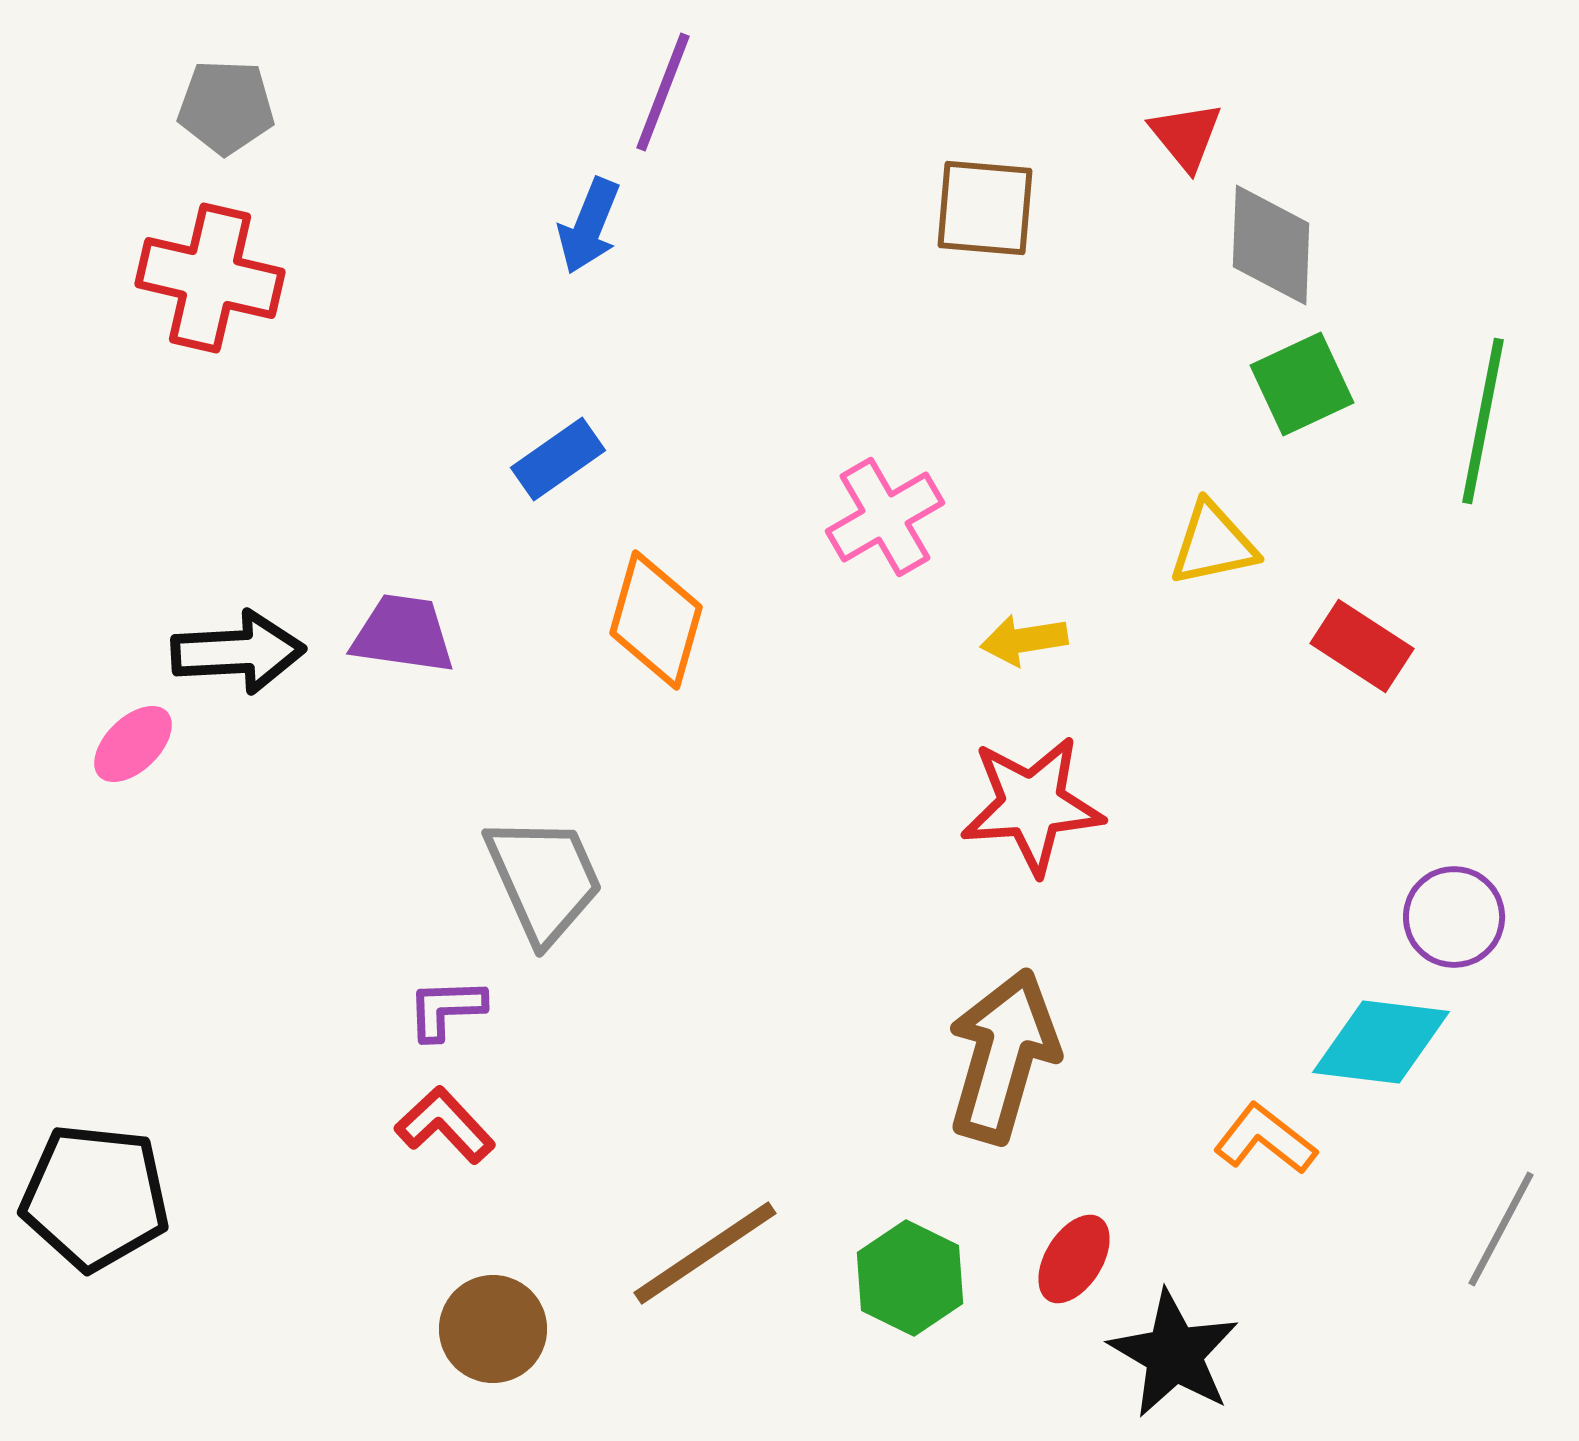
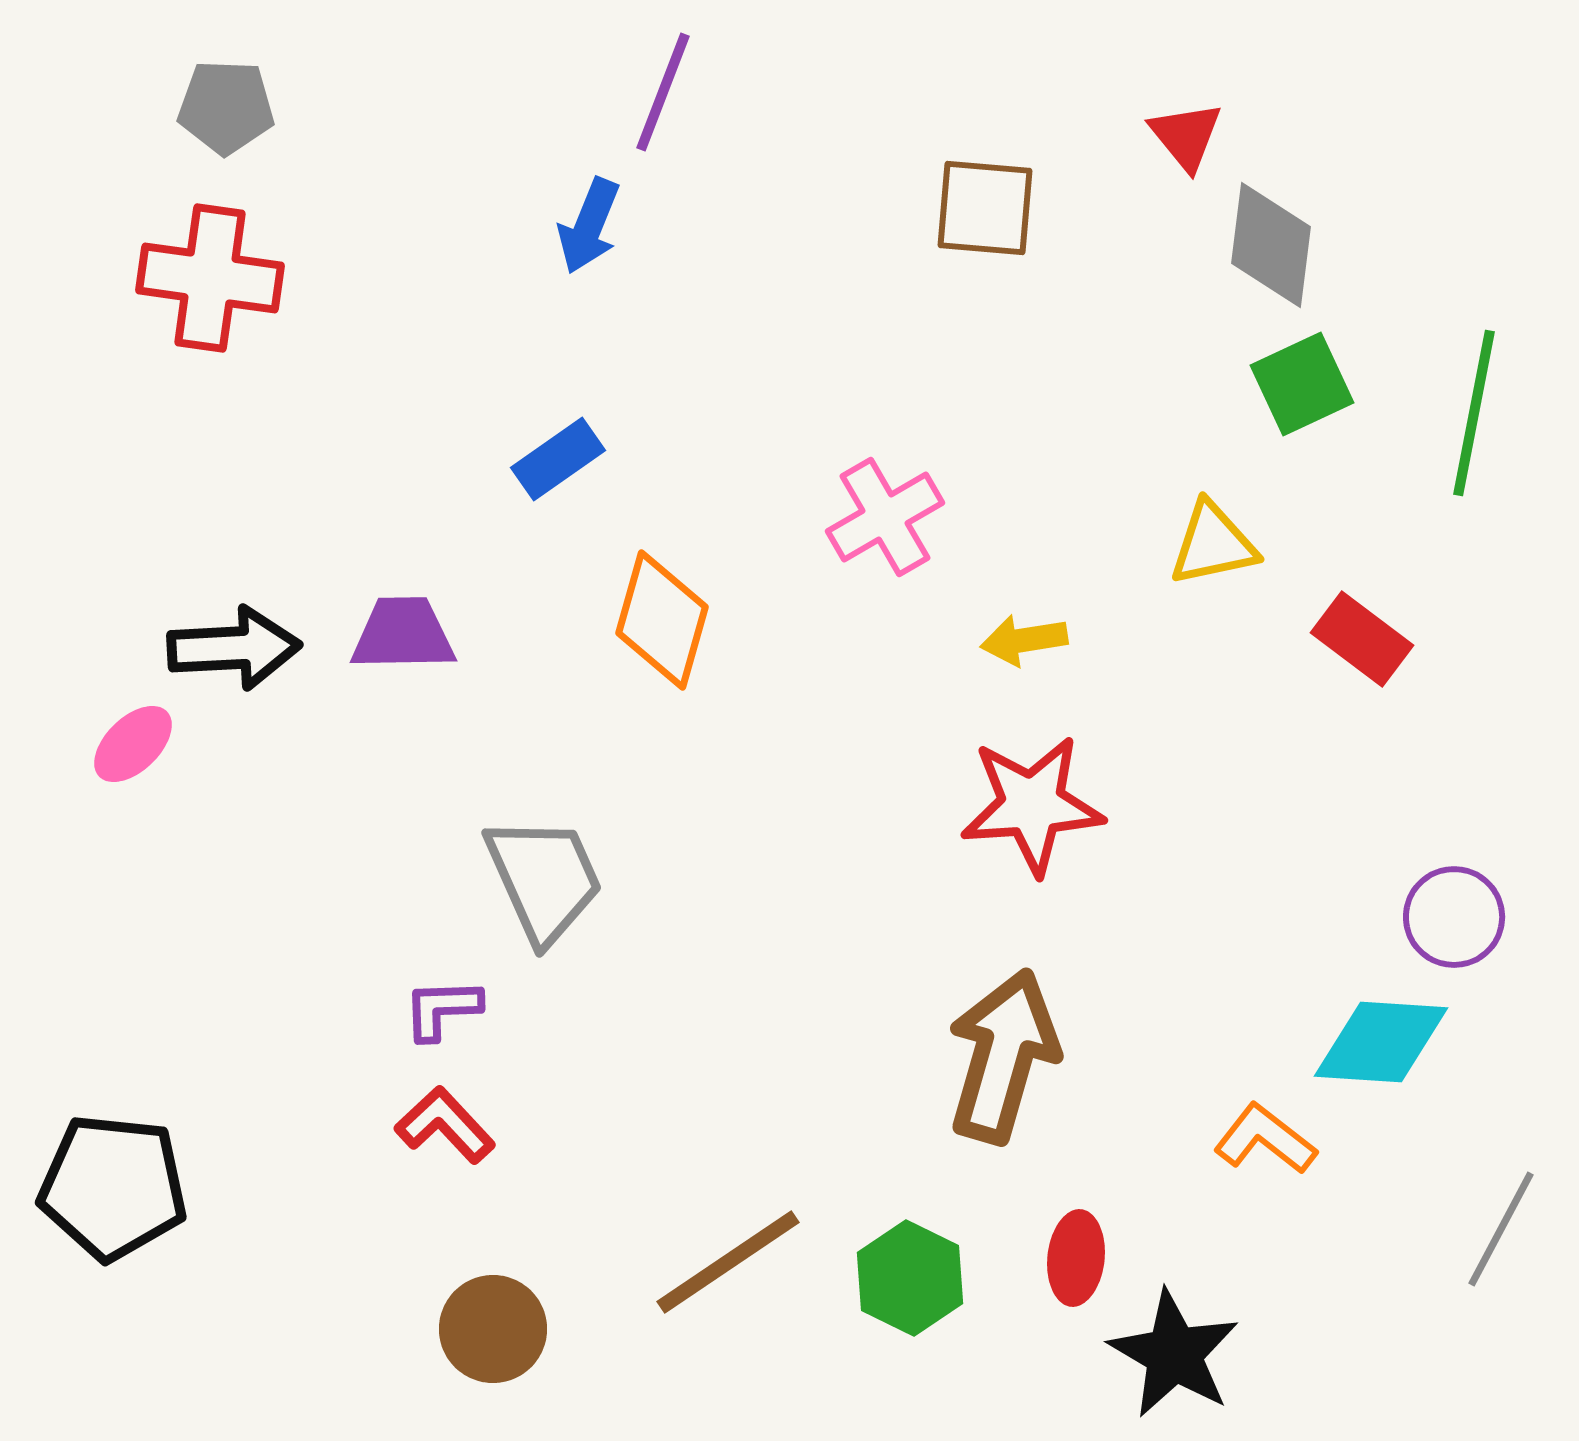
gray diamond: rotated 5 degrees clockwise
red cross: rotated 5 degrees counterclockwise
green line: moved 9 px left, 8 px up
orange diamond: moved 6 px right
purple trapezoid: rotated 9 degrees counterclockwise
red rectangle: moved 7 px up; rotated 4 degrees clockwise
black arrow: moved 4 px left, 4 px up
purple L-shape: moved 4 px left
cyan diamond: rotated 3 degrees counterclockwise
black pentagon: moved 18 px right, 10 px up
brown line: moved 23 px right, 9 px down
red ellipse: moved 2 px right, 1 px up; rotated 26 degrees counterclockwise
